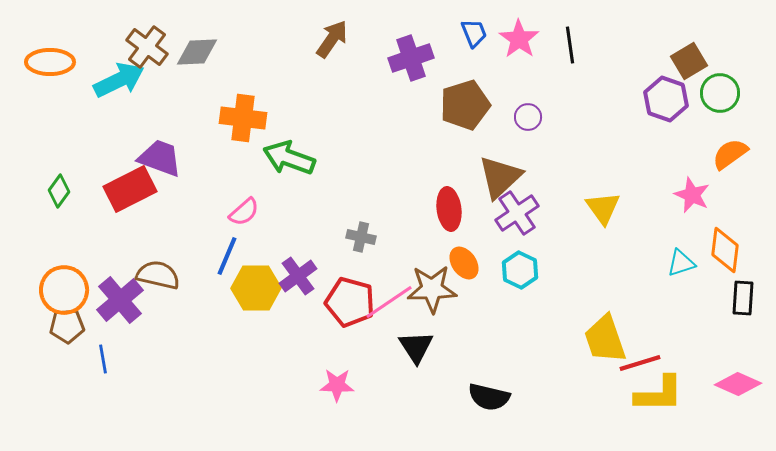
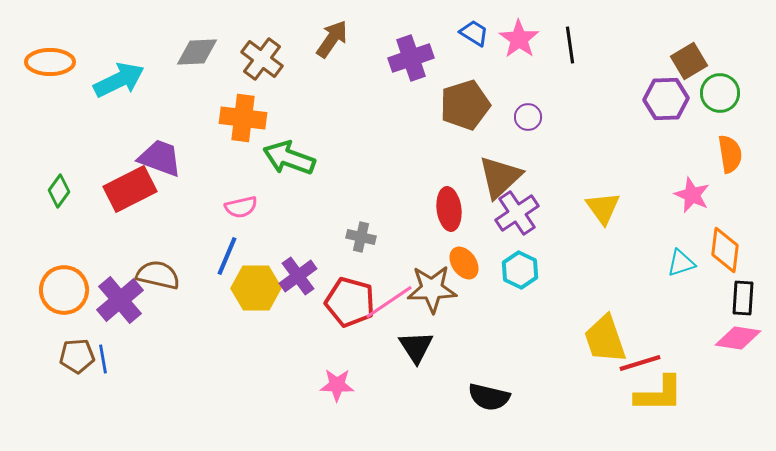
blue trapezoid at (474, 33): rotated 36 degrees counterclockwise
brown cross at (147, 47): moved 115 px right, 12 px down
purple hexagon at (666, 99): rotated 21 degrees counterclockwise
orange semicircle at (730, 154): rotated 117 degrees clockwise
pink semicircle at (244, 212): moved 3 px left, 5 px up; rotated 28 degrees clockwise
brown pentagon at (67, 326): moved 10 px right, 30 px down
pink diamond at (738, 384): moved 46 px up; rotated 15 degrees counterclockwise
